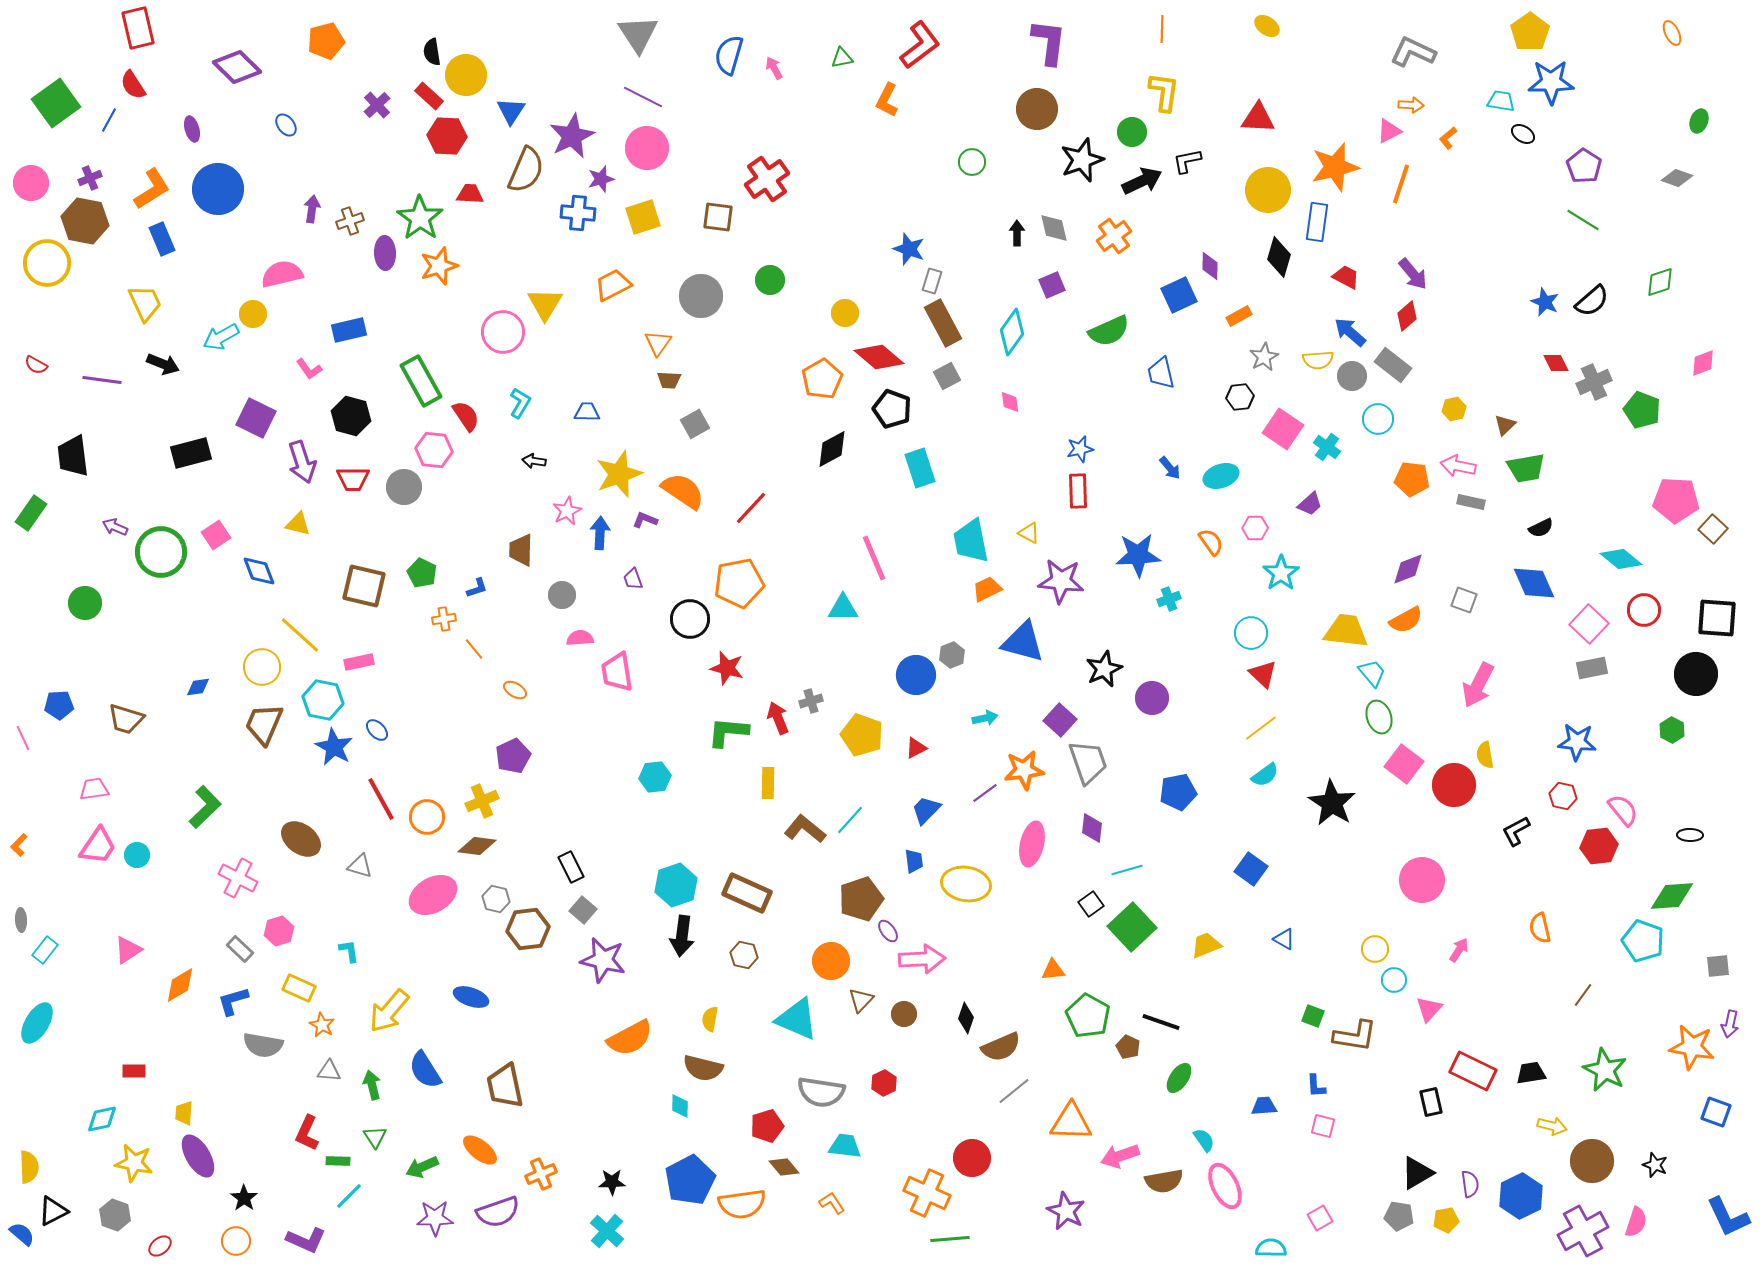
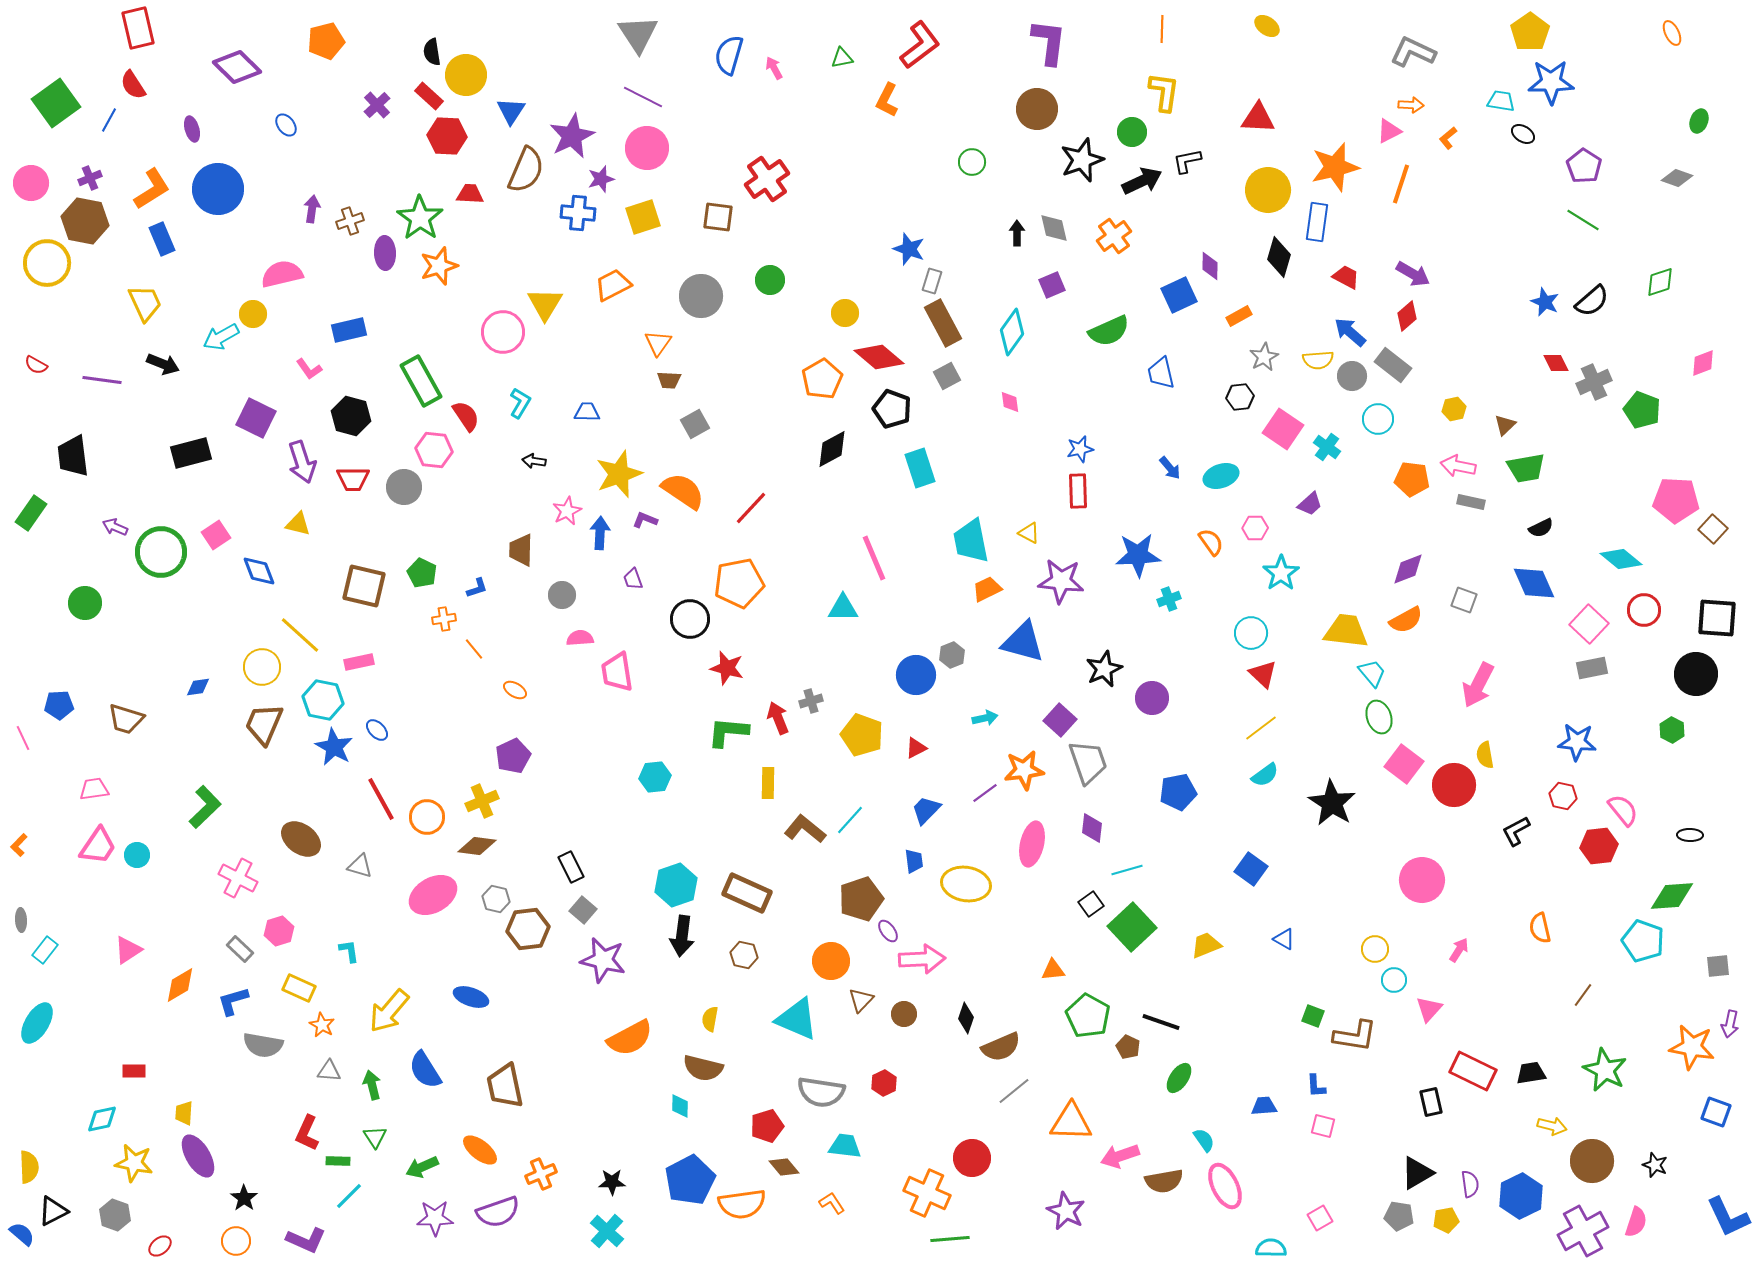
purple arrow at (1413, 274): rotated 20 degrees counterclockwise
